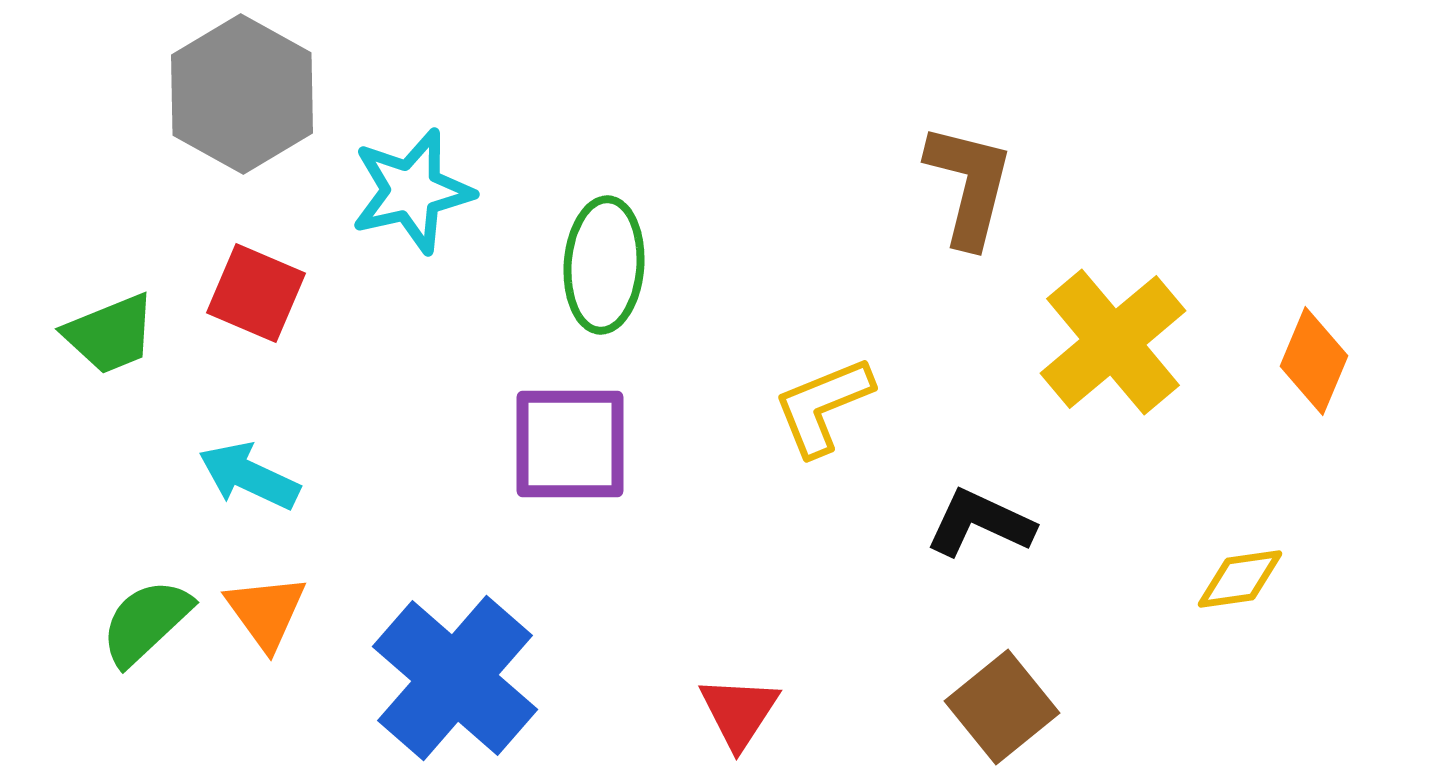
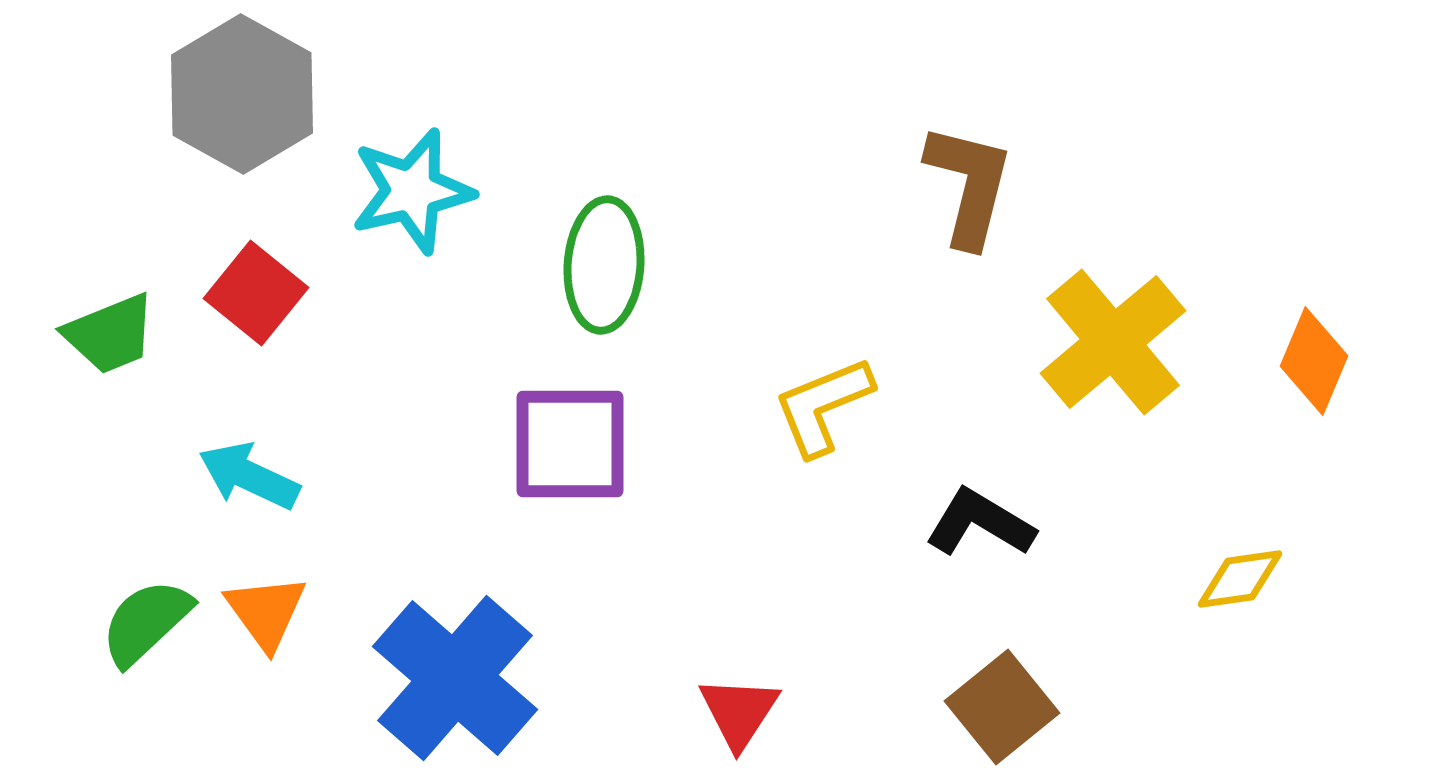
red square: rotated 16 degrees clockwise
black L-shape: rotated 6 degrees clockwise
